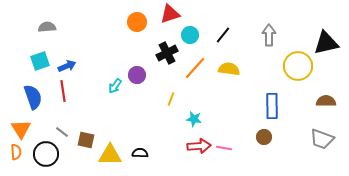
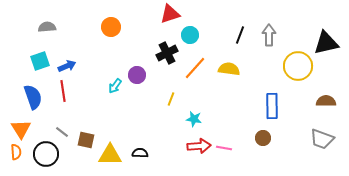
orange circle: moved 26 px left, 5 px down
black line: moved 17 px right; rotated 18 degrees counterclockwise
brown circle: moved 1 px left, 1 px down
